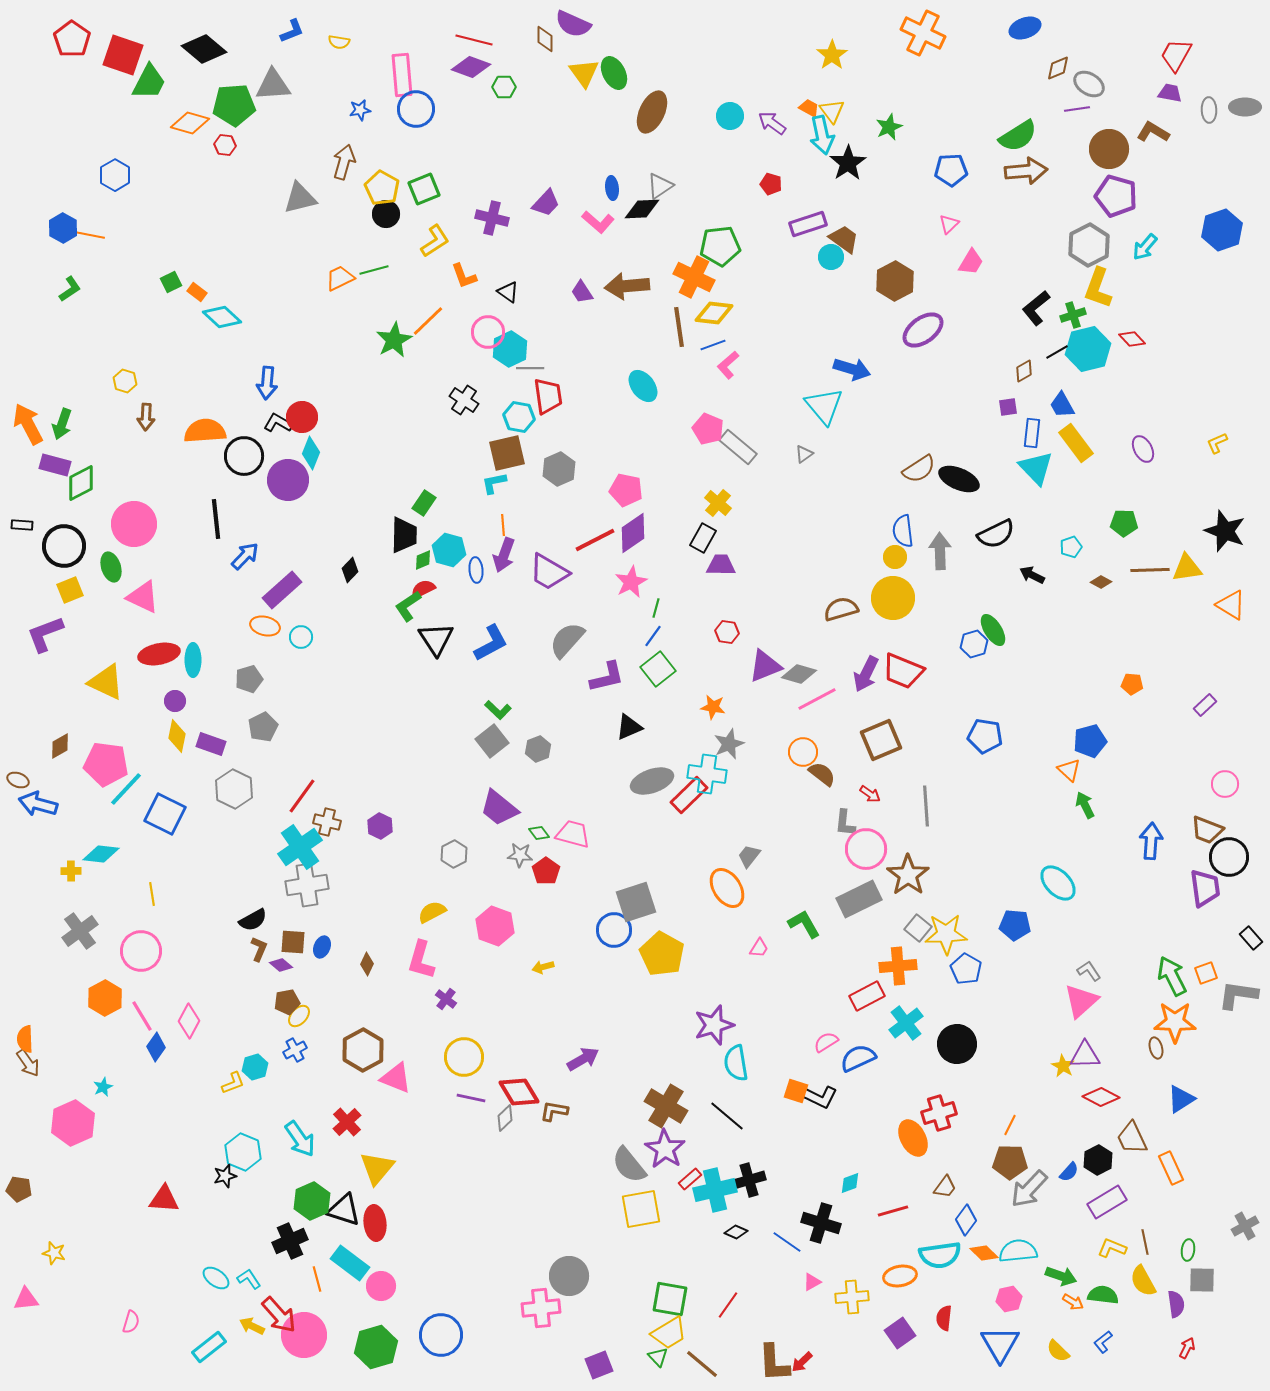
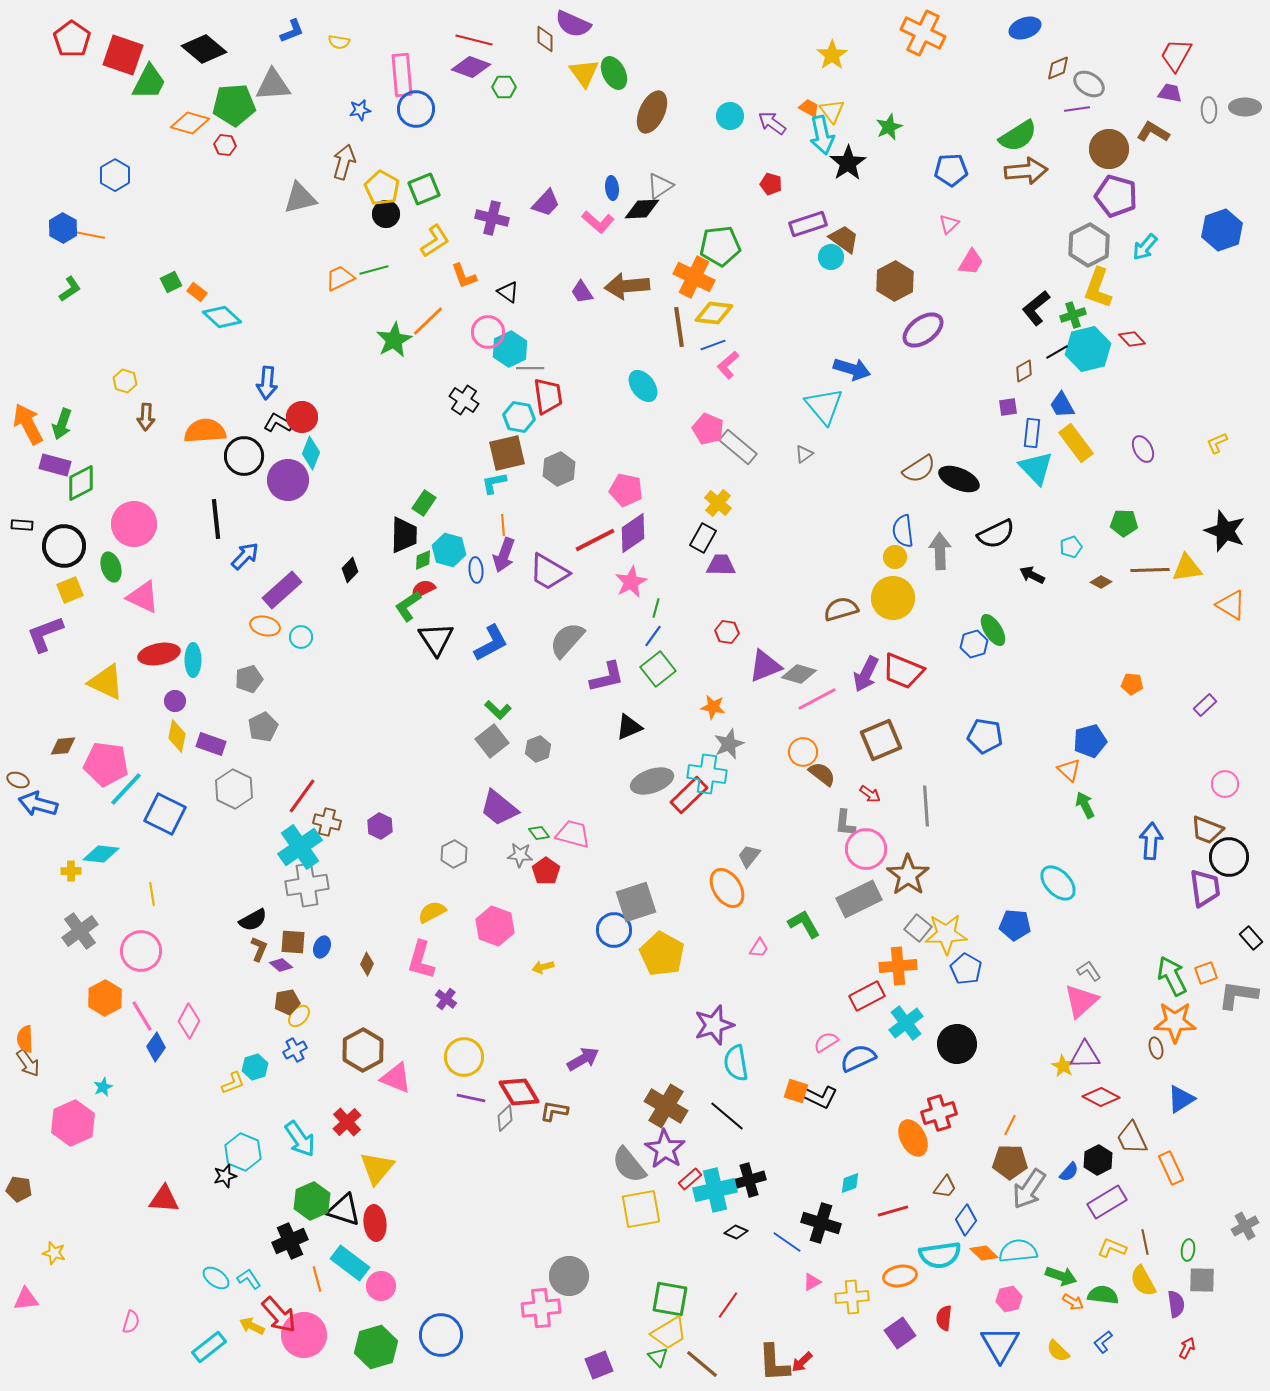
brown diamond at (60, 746): moved 3 px right; rotated 24 degrees clockwise
gray arrow at (1029, 1189): rotated 9 degrees counterclockwise
